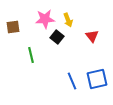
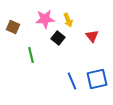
brown square: rotated 32 degrees clockwise
black square: moved 1 px right, 1 px down
